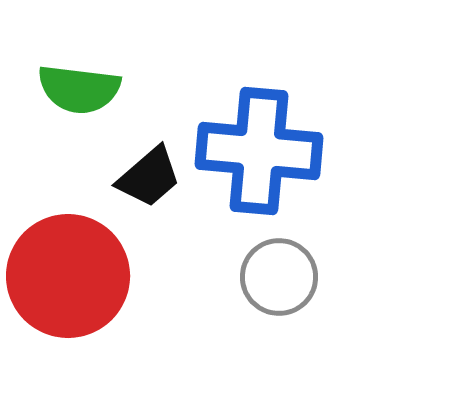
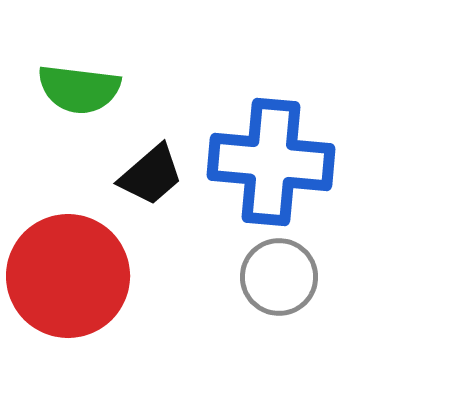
blue cross: moved 12 px right, 11 px down
black trapezoid: moved 2 px right, 2 px up
